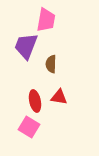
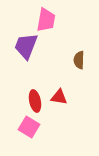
brown semicircle: moved 28 px right, 4 px up
